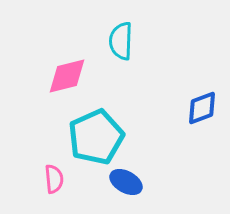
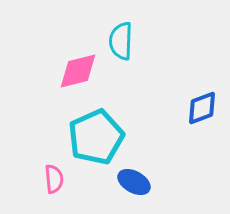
pink diamond: moved 11 px right, 5 px up
blue ellipse: moved 8 px right
